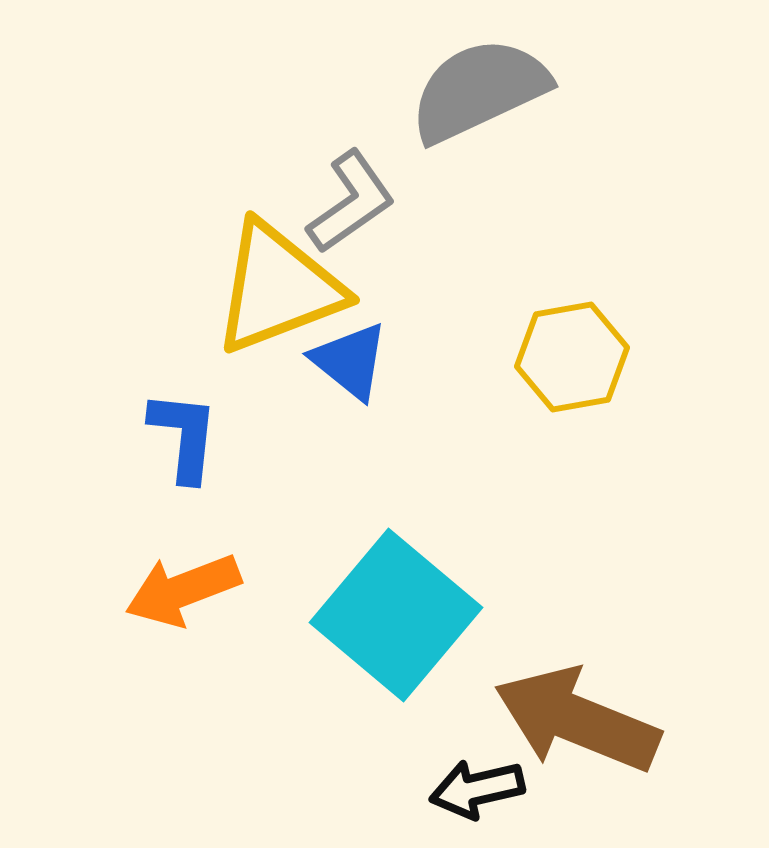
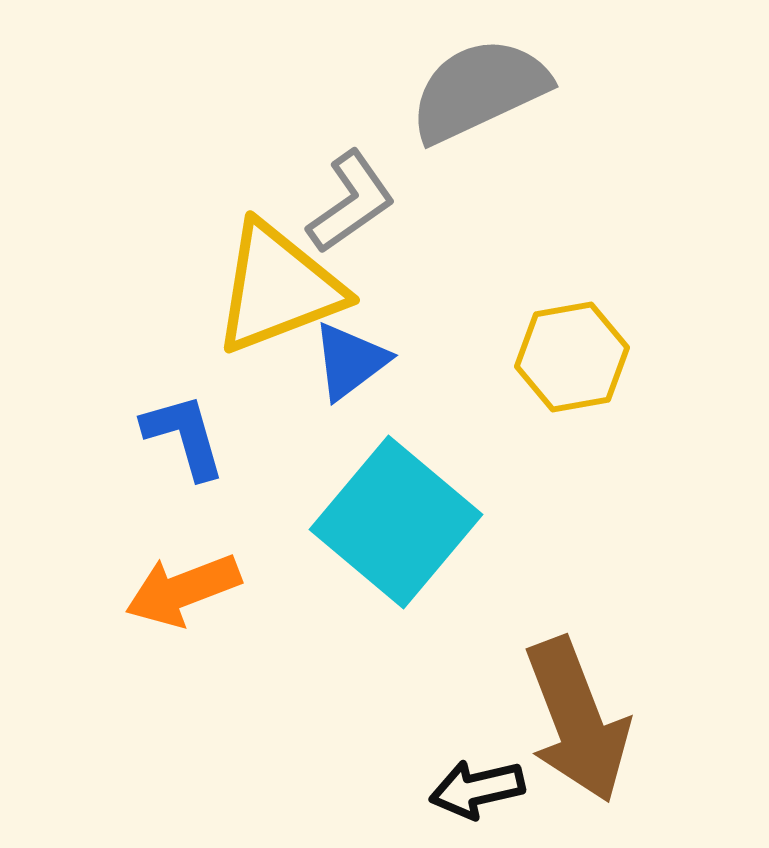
blue triangle: rotated 44 degrees clockwise
blue L-shape: rotated 22 degrees counterclockwise
cyan square: moved 93 px up
brown arrow: rotated 133 degrees counterclockwise
